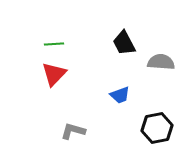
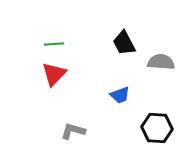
black hexagon: rotated 16 degrees clockwise
